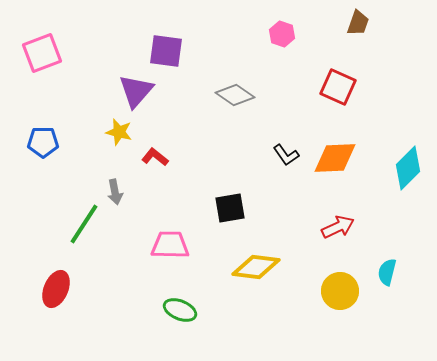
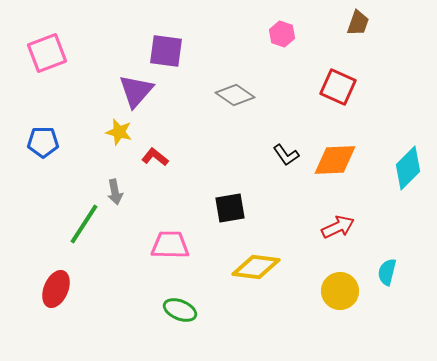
pink square: moved 5 px right
orange diamond: moved 2 px down
